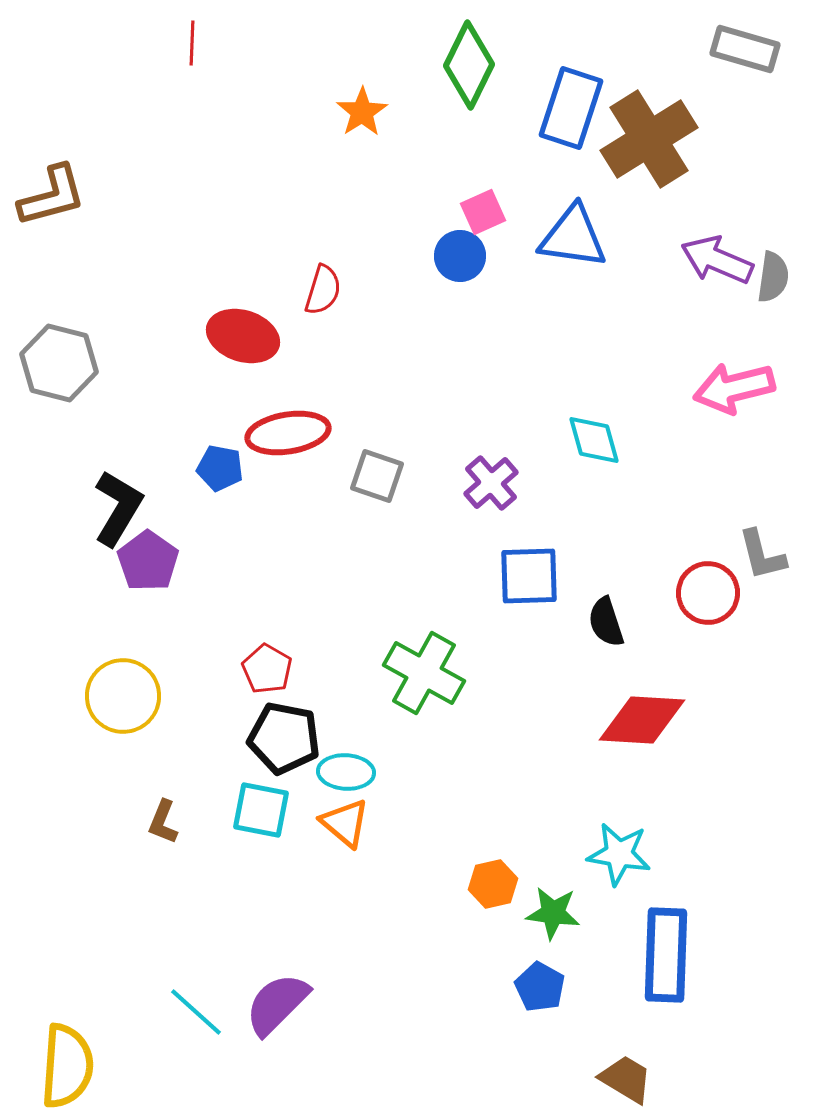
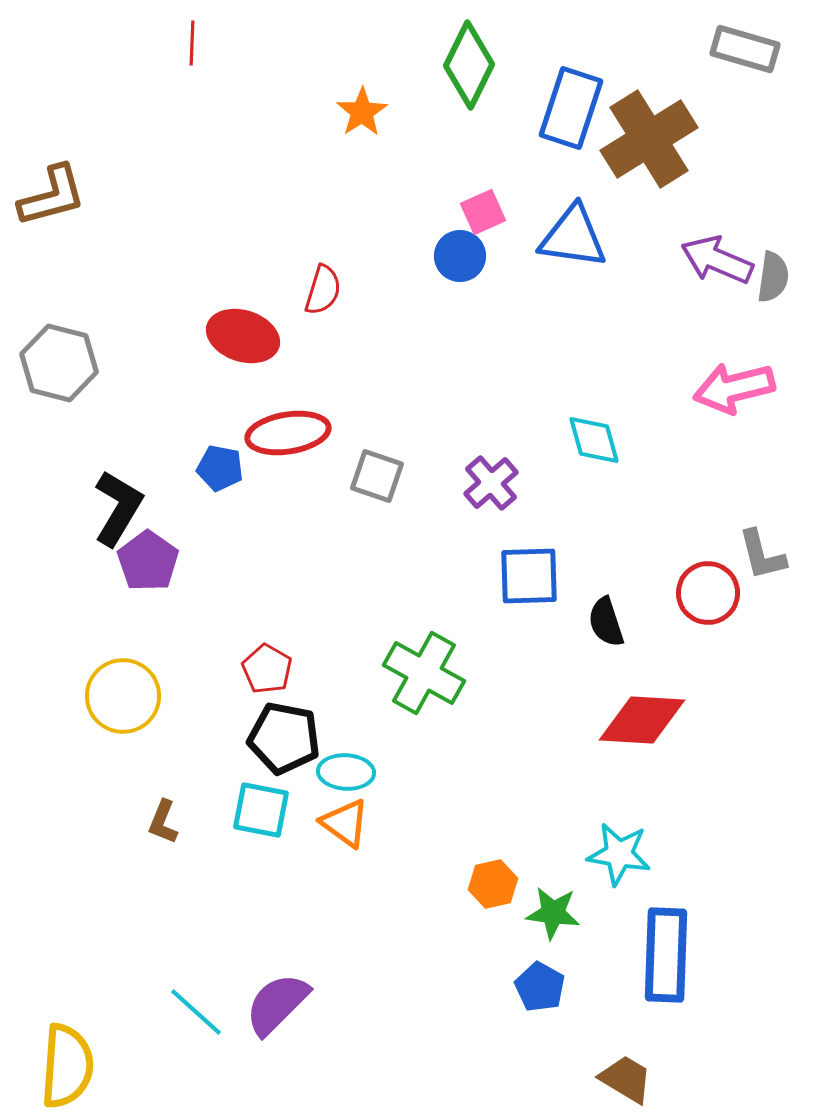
orange triangle at (345, 823): rotated 4 degrees counterclockwise
